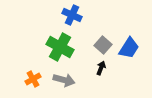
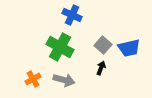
blue trapezoid: rotated 45 degrees clockwise
